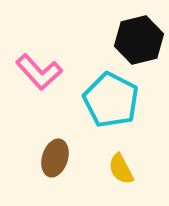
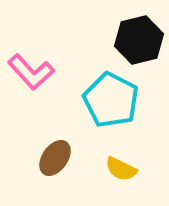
pink L-shape: moved 8 px left
brown ellipse: rotated 18 degrees clockwise
yellow semicircle: rotated 36 degrees counterclockwise
